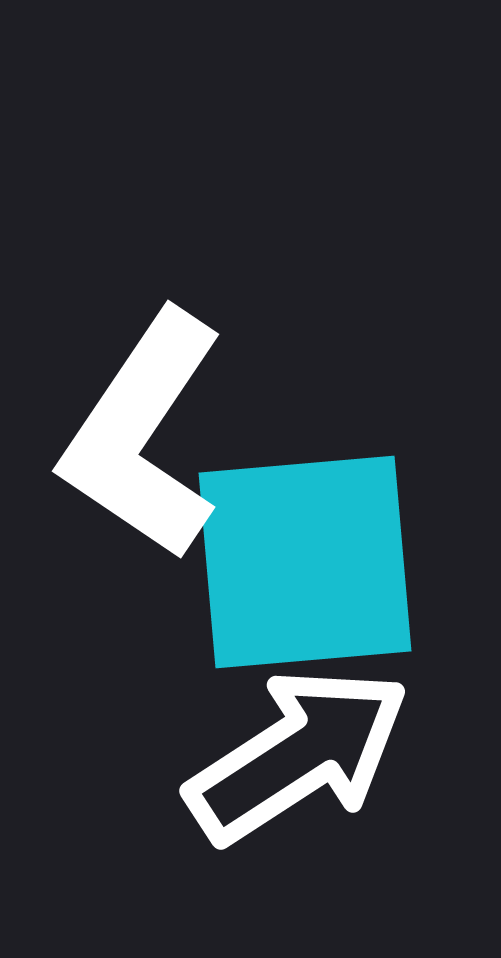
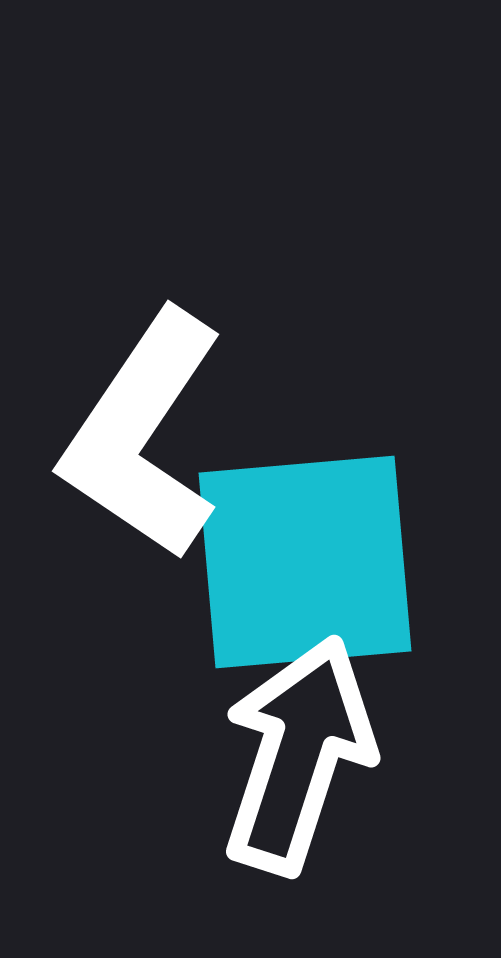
white arrow: rotated 39 degrees counterclockwise
